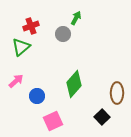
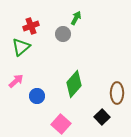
pink square: moved 8 px right, 3 px down; rotated 24 degrees counterclockwise
